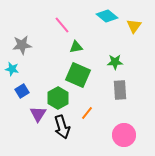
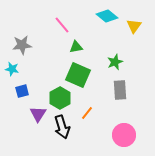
green star: rotated 21 degrees counterclockwise
blue square: rotated 16 degrees clockwise
green hexagon: moved 2 px right
